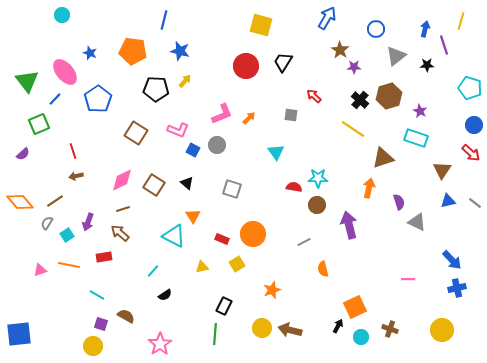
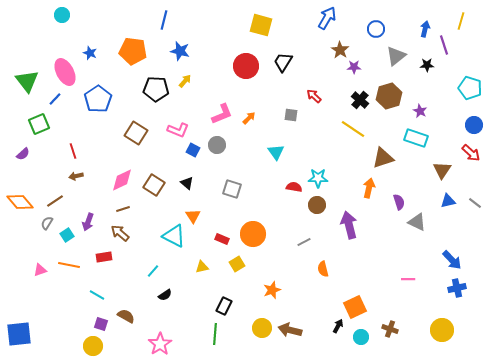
pink ellipse at (65, 72): rotated 12 degrees clockwise
